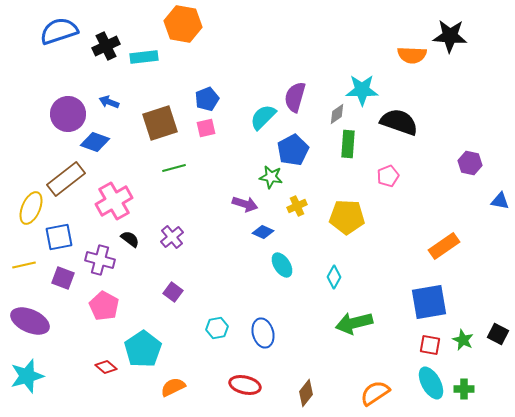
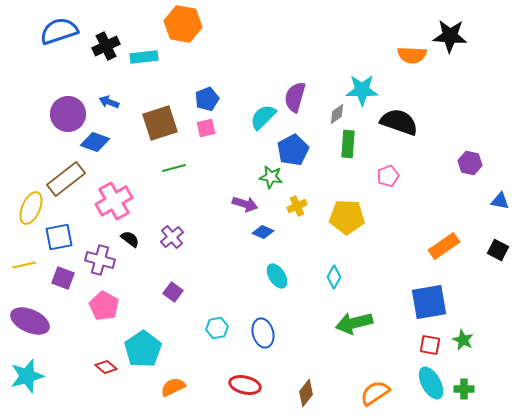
cyan ellipse at (282, 265): moved 5 px left, 11 px down
black square at (498, 334): moved 84 px up
